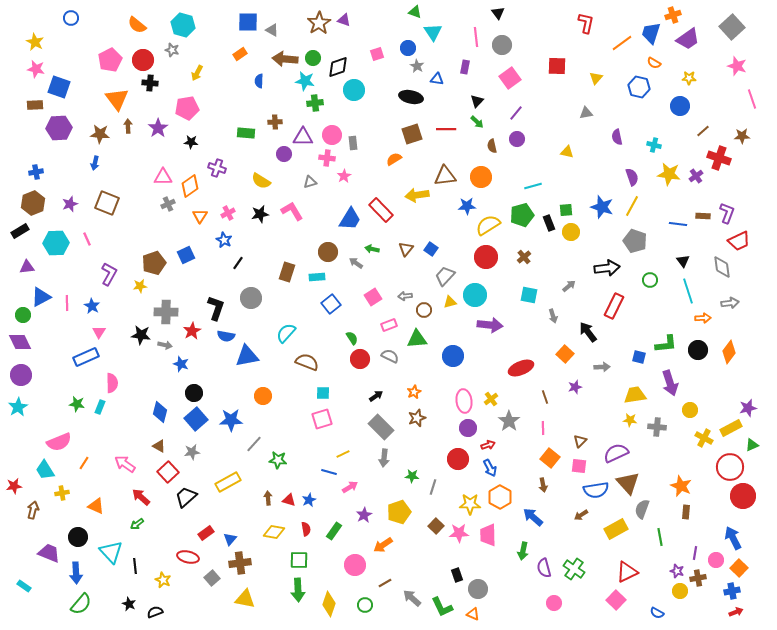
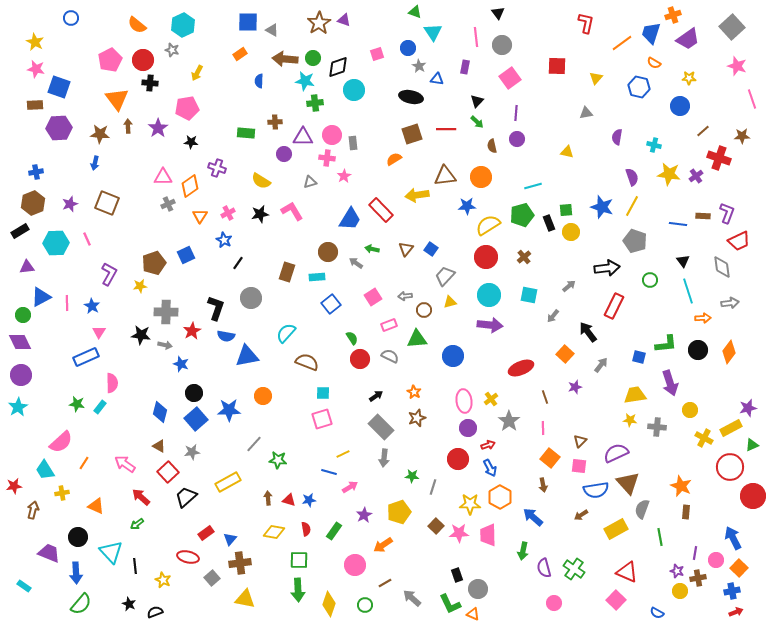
cyan hexagon at (183, 25): rotated 20 degrees clockwise
gray star at (417, 66): moved 2 px right
purple line at (516, 113): rotated 35 degrees counterclockwise
purple semicircle at (617, 137): rotated 21 degrees clockwise
cyan circle at (475, 295): moved 14 px right
gray arrow at (553, 316): rotated 56 degrees clockwise
gray arrow at (602, 367): moved 1 px left, 2 px up; rotated 49 degrees counterclockwise
orange star at (414, 392): rotated 16 degrees counterclockwise
cyan rectangle at (100, 407): rotated 16 degrees clockwise
blue star at (231, 420): moved 2 px left, 10 px up
pink semicircle at (59, 442): moved 2 px right; rotated 20 degrees counterclockwise
red circle at (743, 496): moved 10 px right
blue star at (309, 500): rotated 16 degrees clockwise
red triangle at (627, 572): rotated 50 degrees clockwise
green L-shape at (442, 607): moved 8 px right, 3 px up
